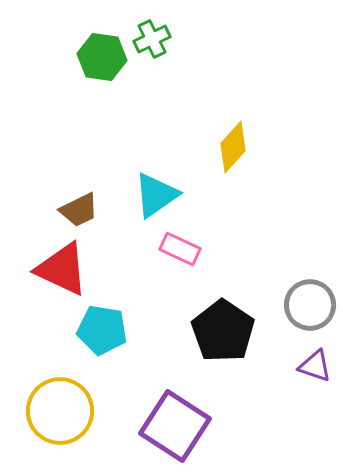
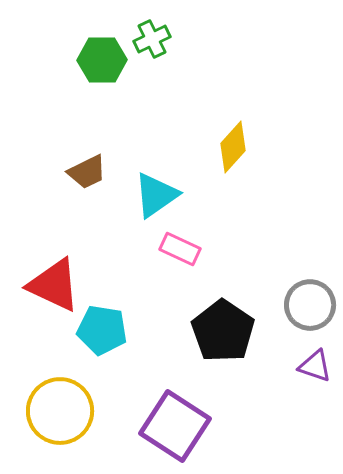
green hexagon: moved 3 px down; rotated 9 degrees counterclockwise
brown trapezoid: moved 8 px right, 38 px up
red triangle: moved 8 px left, 16 px down
